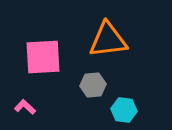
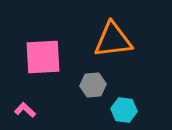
orange triangle: moved 5 px right
pink L-shape: moved 3 px down
